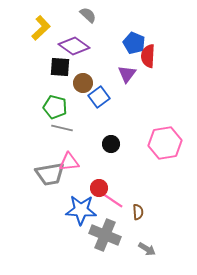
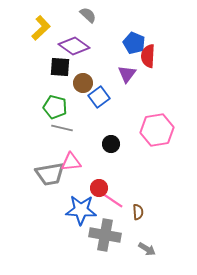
pink hexagon: moved 8 px left, 13 px up
pink triangle: moved 2 px right
gray cross: rotated 12 degrees counterclockwise
